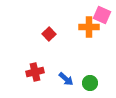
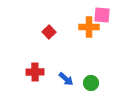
pink square: rotated 18 degrees counterclockwise
red square: moved 2 px up
red cross: rotated 12 degrees clockwise
green circle: moved 1 px right
